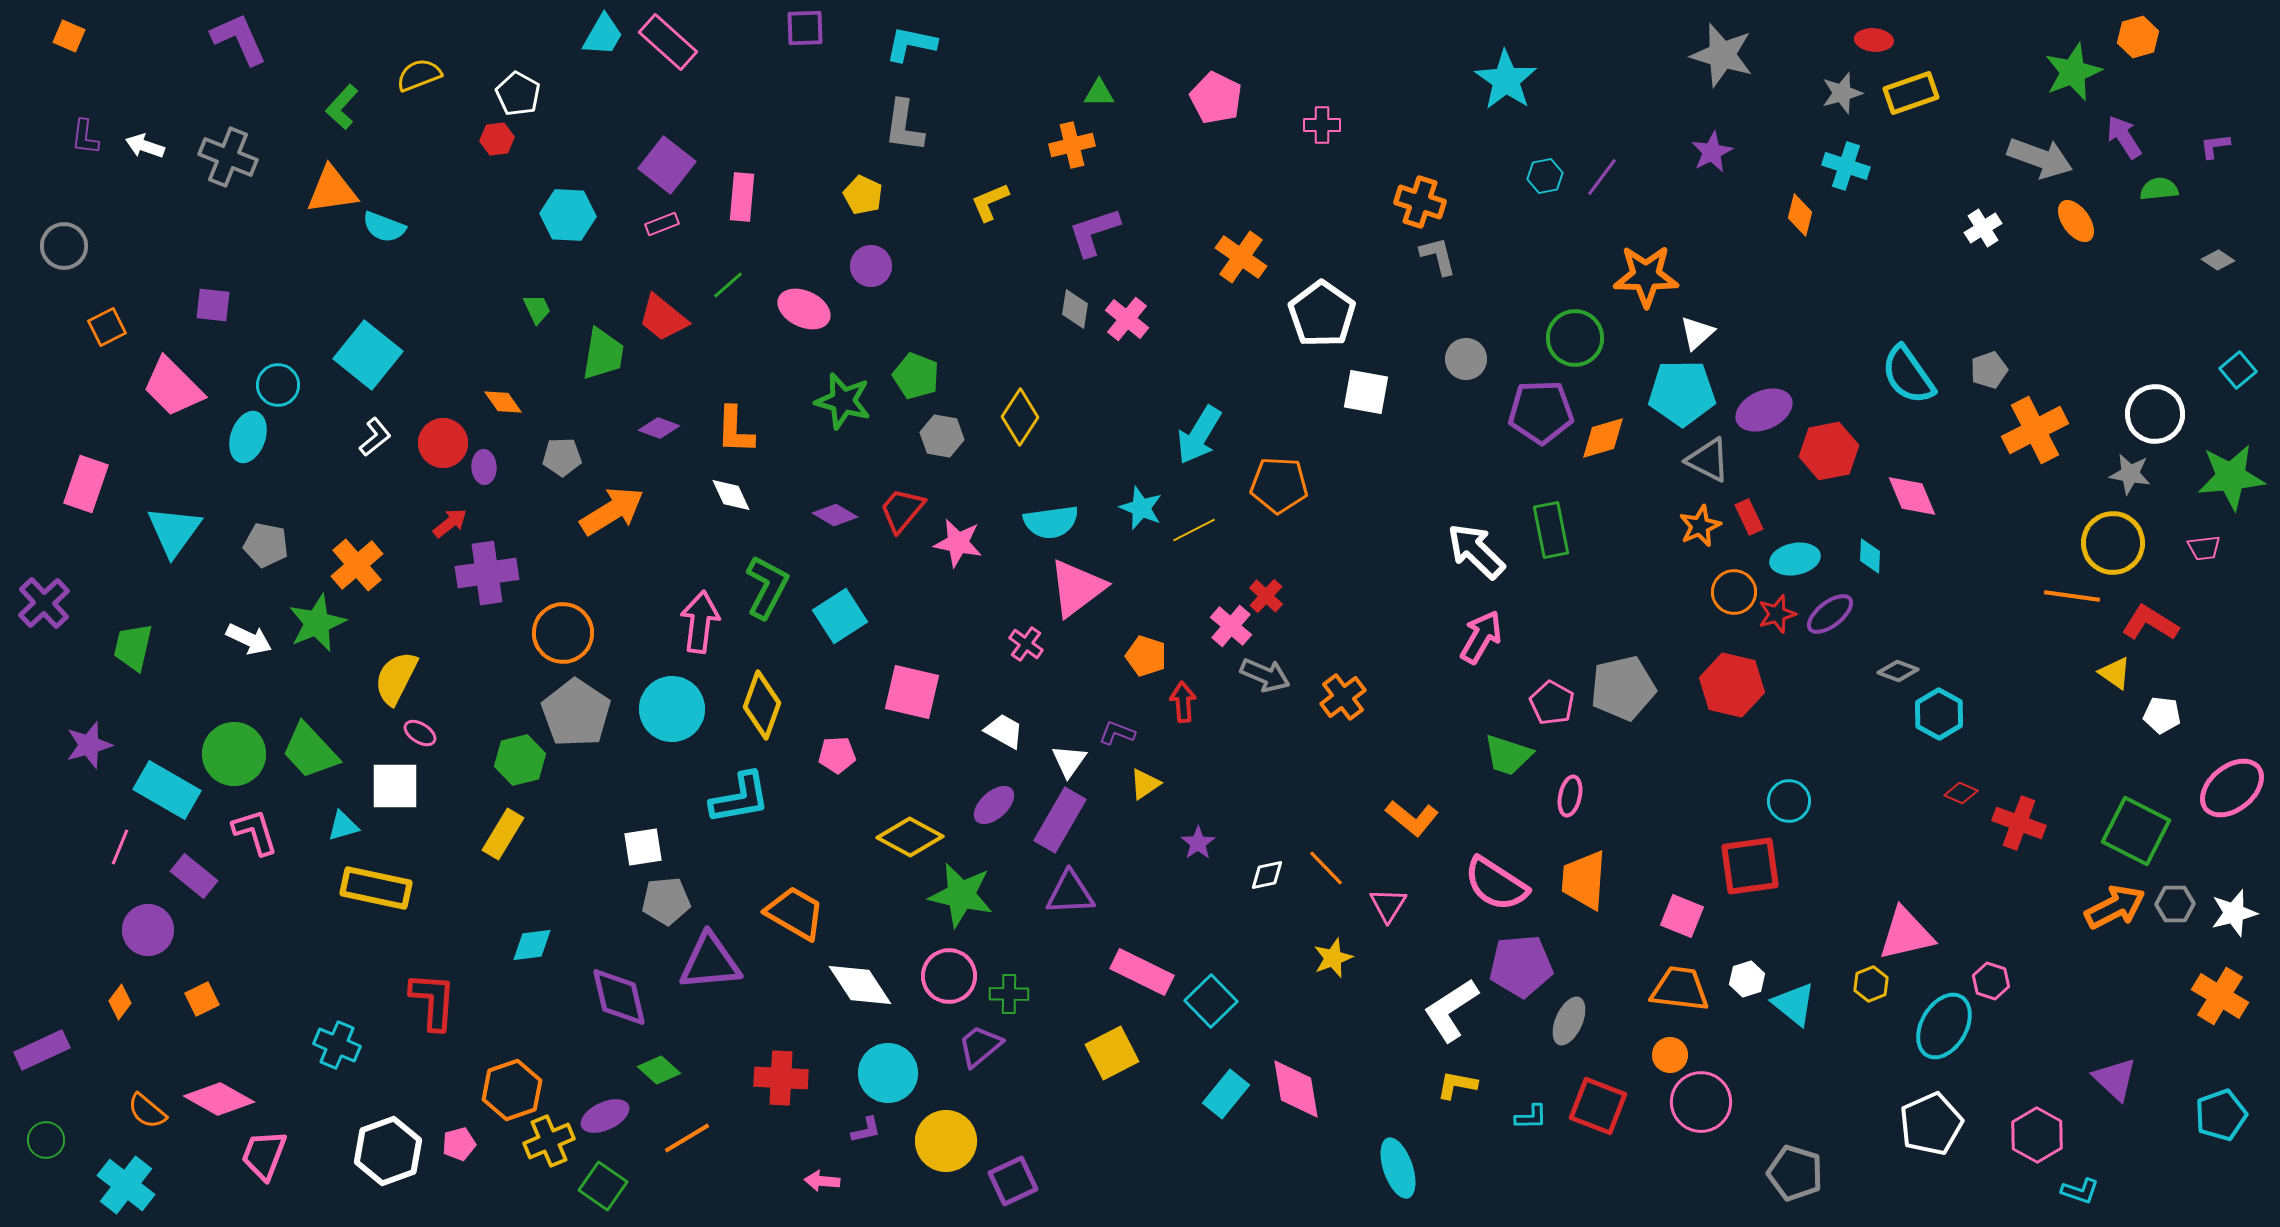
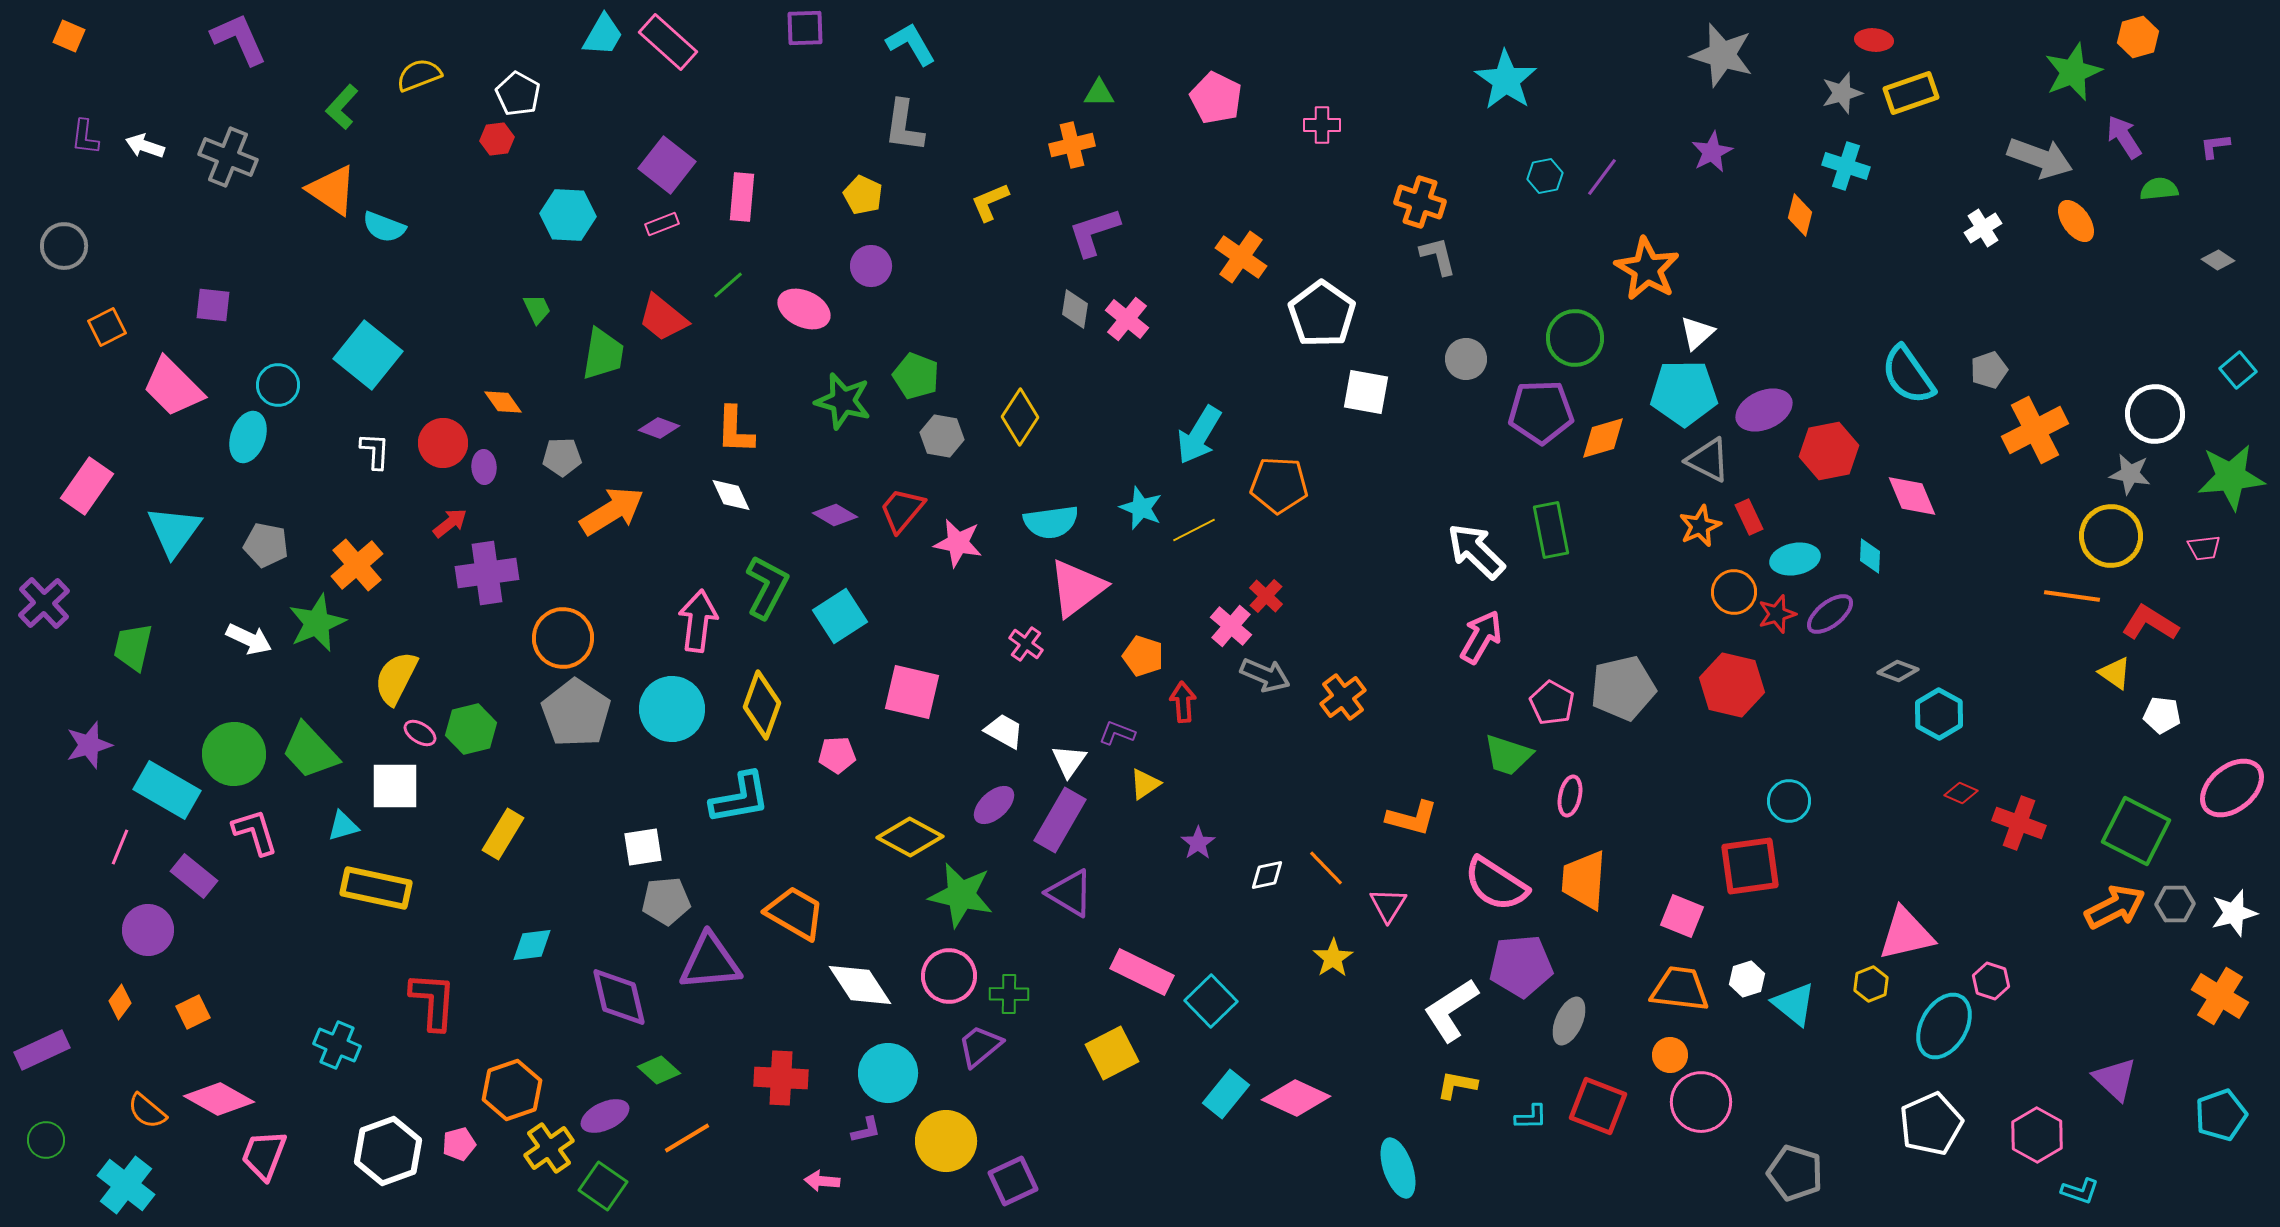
cyan L-shape at (911, 44): rotated 48 degrees clockwise
orange triangle at (332, 190): rotated 42 degrees clockwise
orange star at (1646, 276): moved 1 px right, 7 px up; rotated 30 degrees clockwise
cyan pentagon at (1682, 393): moved 2 px right
white L-shape at (375, 437): moved 14 px down; rotated 48 degrees counterclockwise
pink rectangle at (86, 484): moved 1 px right, 2 px down; rotated 16 degrees clockwise
yellow circle at (2113, 543): moved 2 px left, 7 px up
pink arrow at (700, 622): moved 2 px left, 1 px up
orange circle at (563, 633): moved 5 px down
orange pentagon at (1146, 656): moved 3 px left
green hexagon at (520, 760): moved 49 px left, 31 px up
orange L-shape at (1412, 818): rotated 24 degrees counterclockwise
purple triangle at (1070, 893): rotated 34 degrees clockwise
yellow star at (1333, 958): rotated 12 degrees counterclockwise
orange square at (202, 999): moved 9 px left, 13 px down
pink diamond at (1296, 1089): moved 9 px down; rotated 56 degrees counterclockwise
yellow cross at (549, 1141): moved 7 px down; rotated 12 degrees counterclockwise
